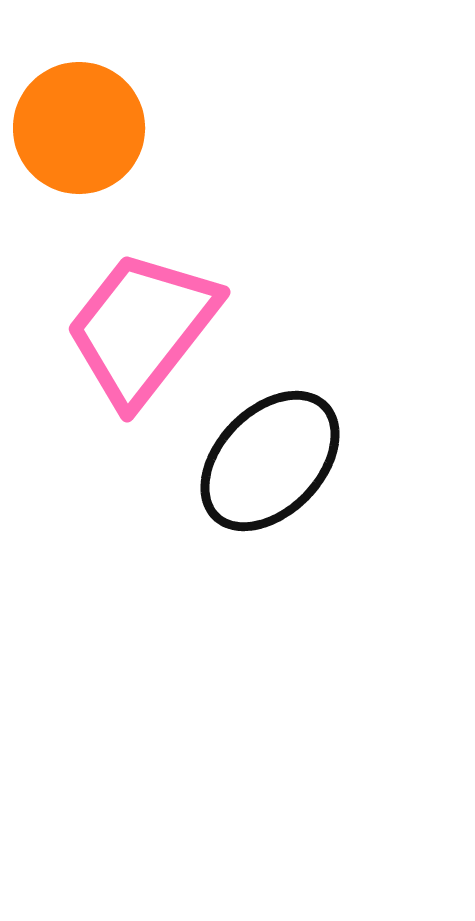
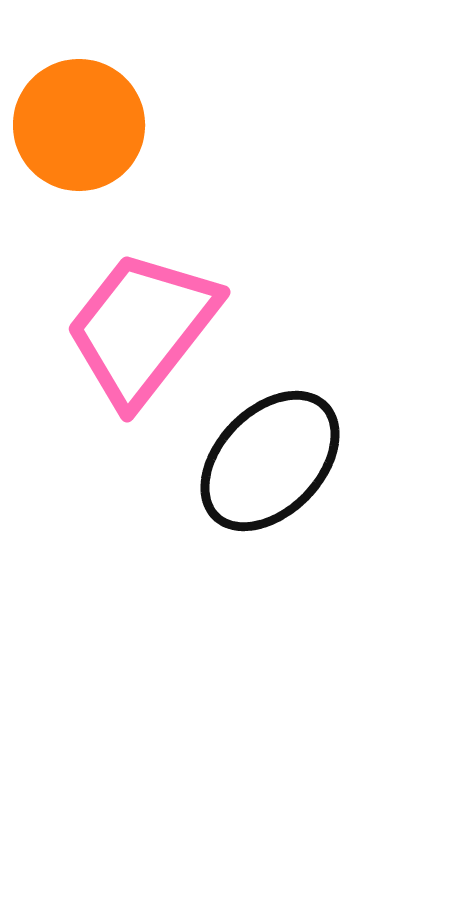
orange circle: moved 3 px up
